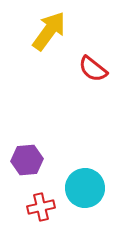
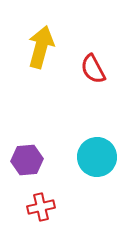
yellow arrow: moved 8 px left, 16 px down; rotated 21 degrees counterclockwise
red semicircle: rotated 24 degrees clockwise
cyan circle: moved 12 px right, 31 px up
